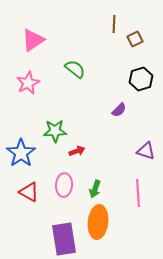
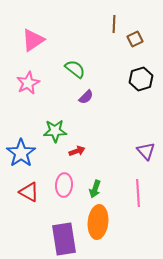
purple semicircle: moved 33 px left, 13 px up
purple triangle: rotated 30 degrees clockwise
